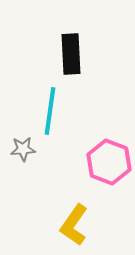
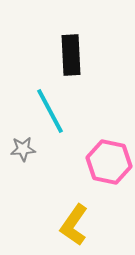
black rectangle: moved 1 px down
cyan line: rotated 36 degrees counterclockwise
pink hexagon: rotated 9 degrees counterclockwise
